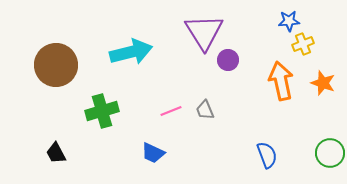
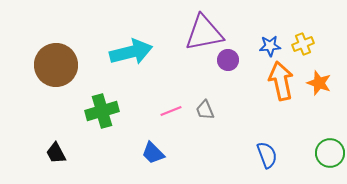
blue star: moved 19 px left, 25 px down
purple triangle: moved 1 px down; rotated 51 degrees clockwise
orange star: moved 4 px left
blue trapezoid: rotated 20 degrees clockwise
